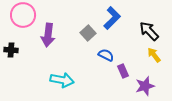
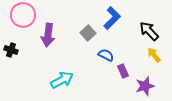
black cross: rotated 16 degrees clockwise
cyan arrow: rotated 40 degrees counterclockwise
